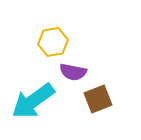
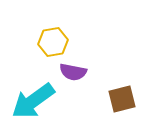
brown square: moved 24 px right; rotated 8 degrees clockwise
